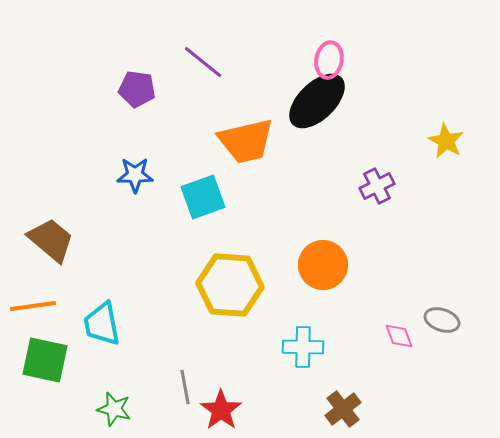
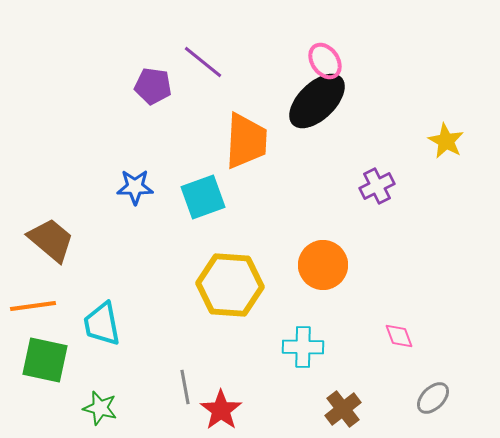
pink ellipse: moved 4 px left, 1 px down; rotated 45 degrees counterclockwise
purple pentagon: moved 16 px right, 3 px up
orange trapezoid: rotated 74 degrees counterclockwise
blue star: moved 12 px down
gray ellipse: moved 9 px left, 78 px down; rotated 64 degrees counterclockwise
green star: moved 14 px left, 1 px up
